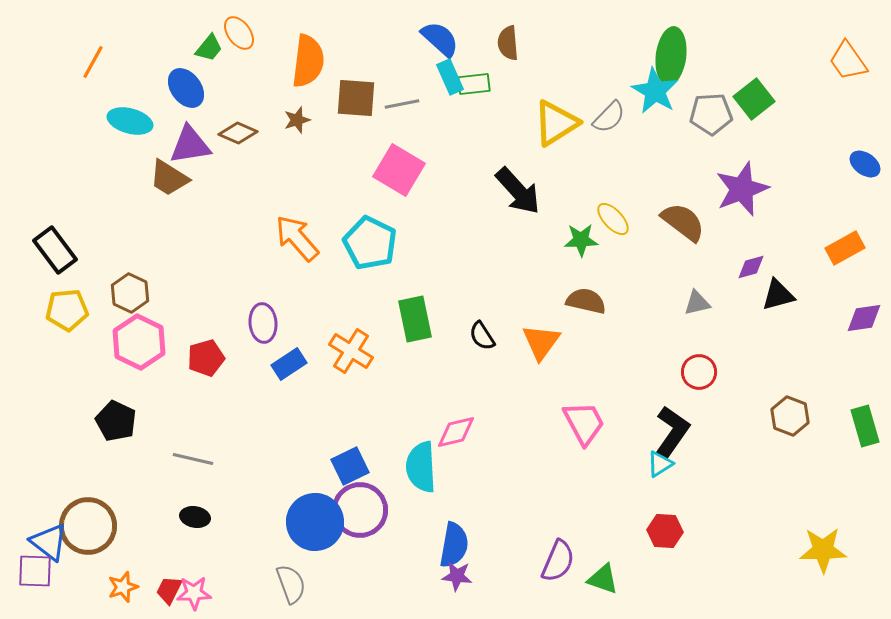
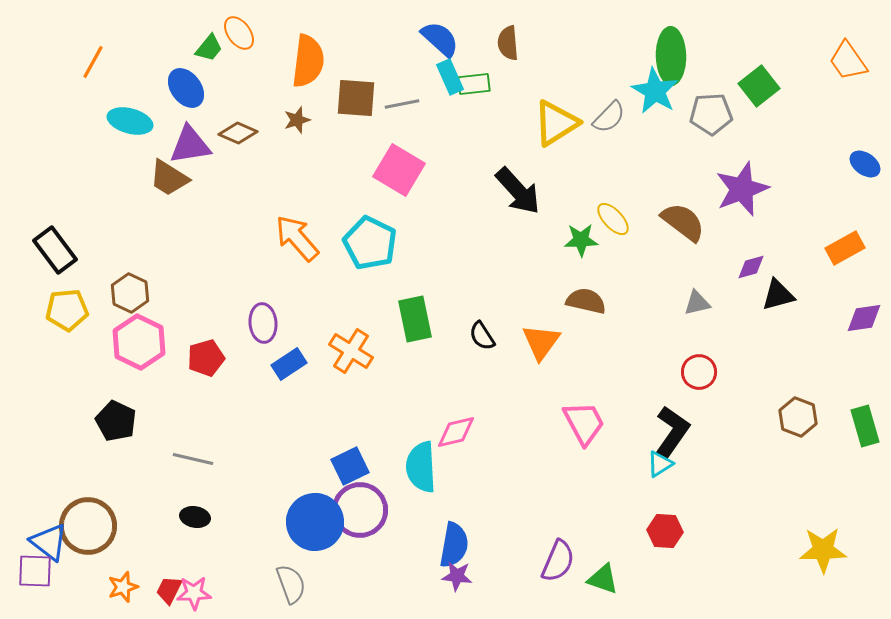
green ellipse at (671, 56): rotated 8 degrees counterclockwise
green square at (754, 99): moved 5 px right, 13 px up
brown hexagon at (790, 416): moved 8 px right, 1 px down
